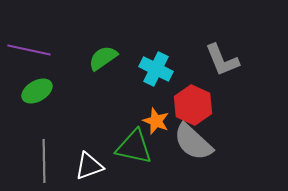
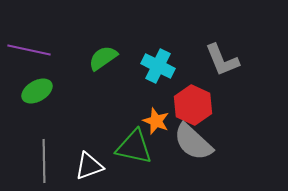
cyan cross: moved 2 px right, 3 px up
